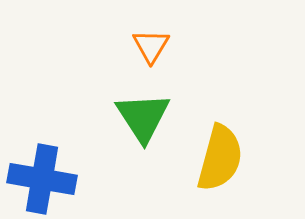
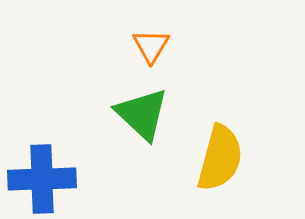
green triangle: moved 1 px left, 3 px up; rotated 14 degrees counterclockwise
blue cross: rotated 12 degrees counterclockwise
